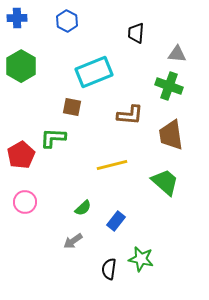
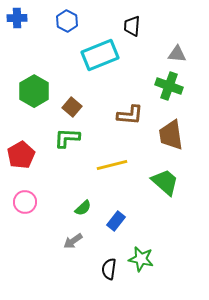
black trapezoid: moved 4 px left, 7 px up
green hexagon: moved 13 px right, 25 px down
cyan rectangle: moved 6 px right, 17 px up
brown square: rotated 30 degrees clockwise
green L-shape: moved 14 px right
